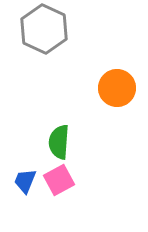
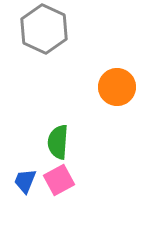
orange circle: moved 1 px up
green semicircle: moved 1 px left
